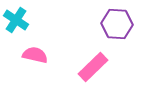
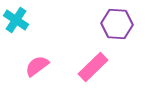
pink semicircle: moved 2 px right, 11 px down; rotated 50 degrees counterclockwise
